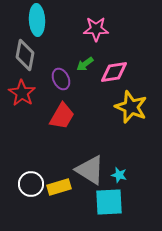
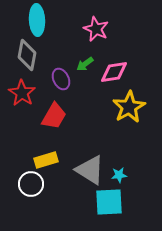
pink star: rotated 25 degrees clockwise
gray diamond: moved 2 px right
yellow star: moved 2 px left; rotated 20 degrees clockwise
red trapezoid: moved 8 px left
cyan star: rotated 21 degrees counterclockwise
yellow rectangle: moved 13 px left, 27 px up
